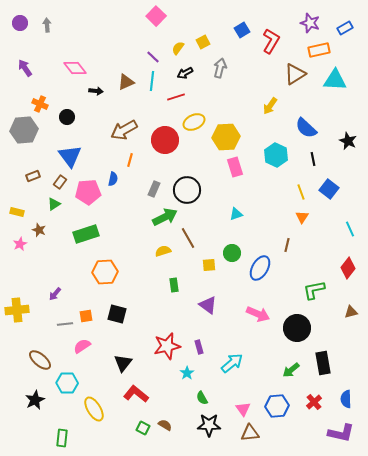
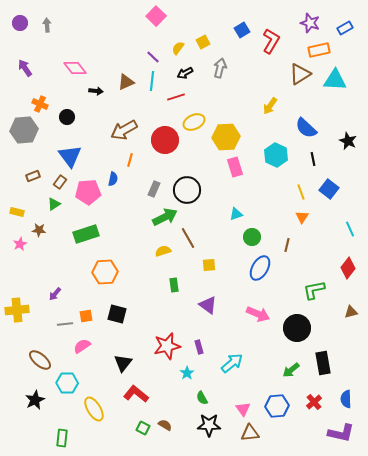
brown triangle at (295, 74): moved 5 px right
brown star at (39, 230): rotated 16 degrees counterclockwise
green circle at (232, 253): moved 20 px right, 16 px up
